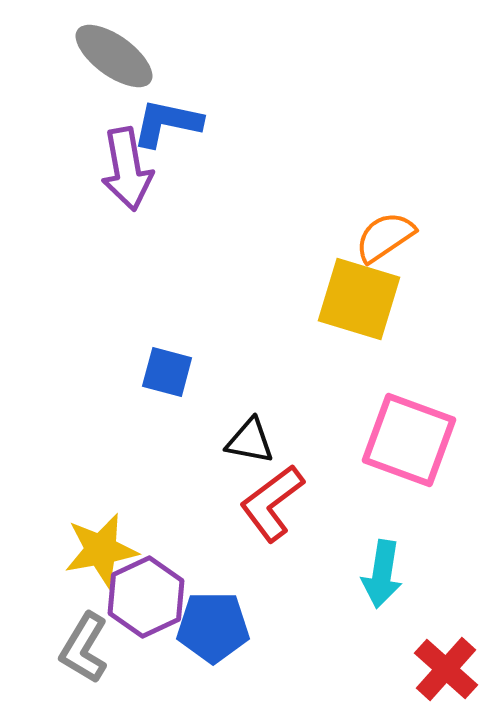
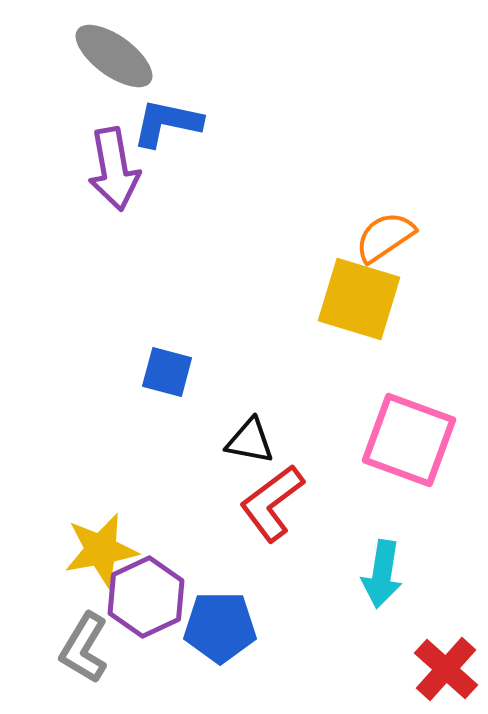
purple arrow: moved 13 px left
blue pentagon: moved 7 px right
